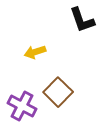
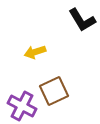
black L-shape: rotated 12 degrees counterclockwise
brown square: moved 4 px left, 1 px up; rotated 20 degrees clockwise
